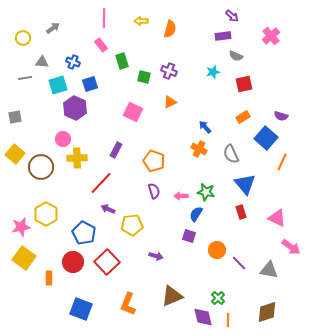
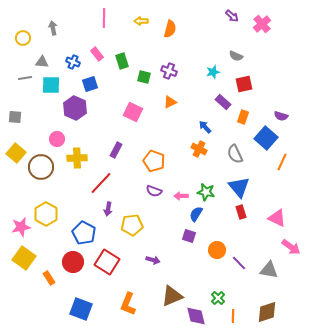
gray arrow at (53, 28): rotated 64 degrees counterclockwise
purple rectangle at (223, 36): moved 66 px down; rotated 49 degrees clockwise
pink cross at (271, 36): moved 9 px left, 12 px up
pink rectangle at (101, 45): moved 4 px left, 9 px down
cyan square at (58, 85): moved 7 px left; rotated 18 degrees clockwise
gray square at (15, 117): rotated 16 degrees clockwise
orange rectangle at (243, 117): rotated 40 degrees counterclockwise
pink circle at (63, 139): moved 6 px left
yellow square at (15, 154): moved 1 px right, 1 px up
gray semicircle at (231, 154): moved 4 px right
blue triangle at (245, 184): moved 6 px left, 3 px down
purple semicircle at (154, 191): rotated 126 degrees clockwise
purple arrow at (108, 209): rotated 104 degrees counterclockwise
purple arrow at (156, 256): moved 3 px left, 4 px down
red square at (107, 262): rotated 15 degrees counterclockwise
orange rectangle at (49, 278): rotated 32 degrees counterclockwise
purple diamond at (203, 317): moved 7 px left, 1 px up
orange line at (228, 320): moved 5 px right, 4 px up
